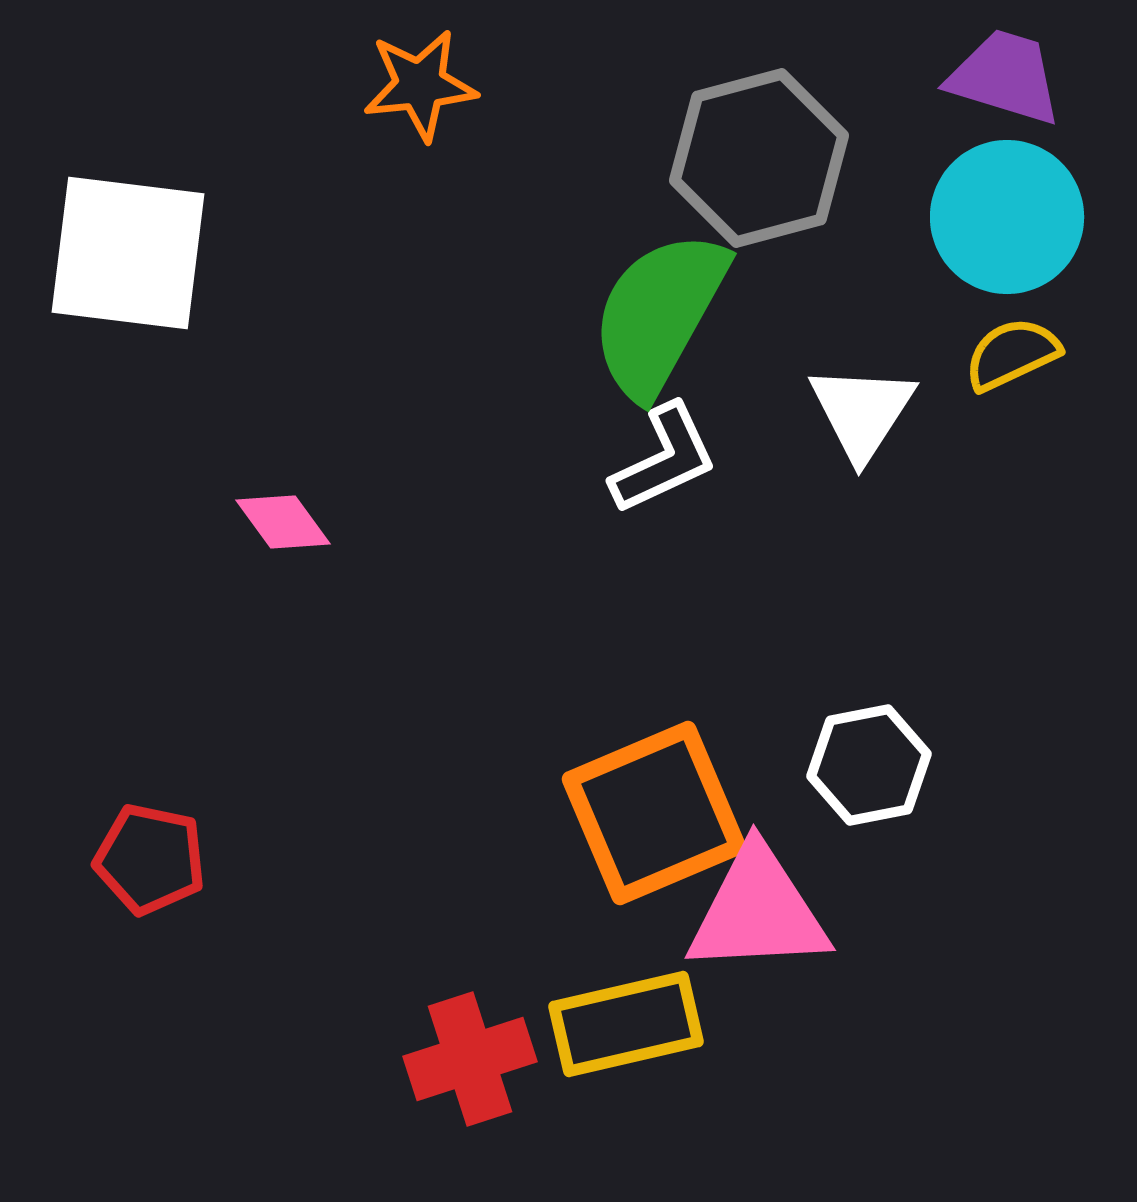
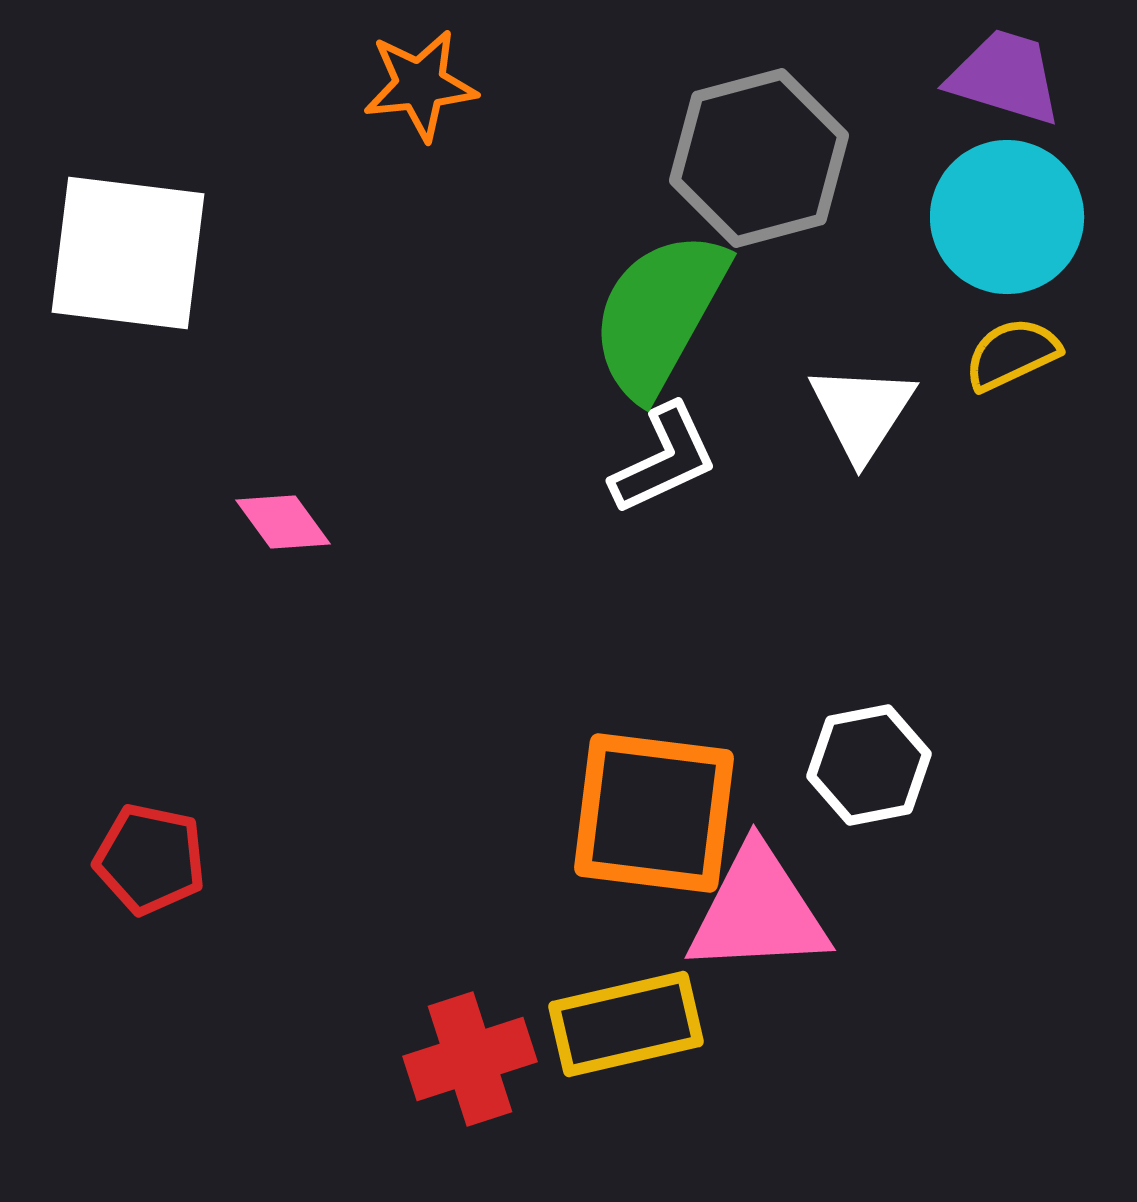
orange square: rotated 30 degrees clockwise
